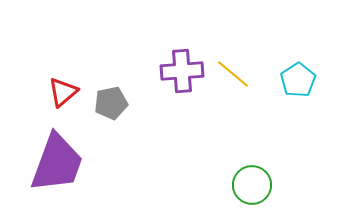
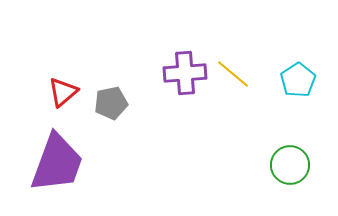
purple cross: moved 3 px right, 2 px down
green circle: moved 38 px right, 20 px up
